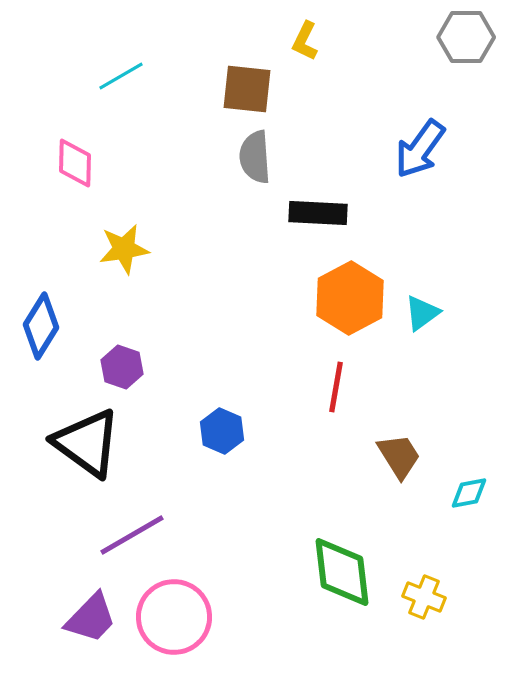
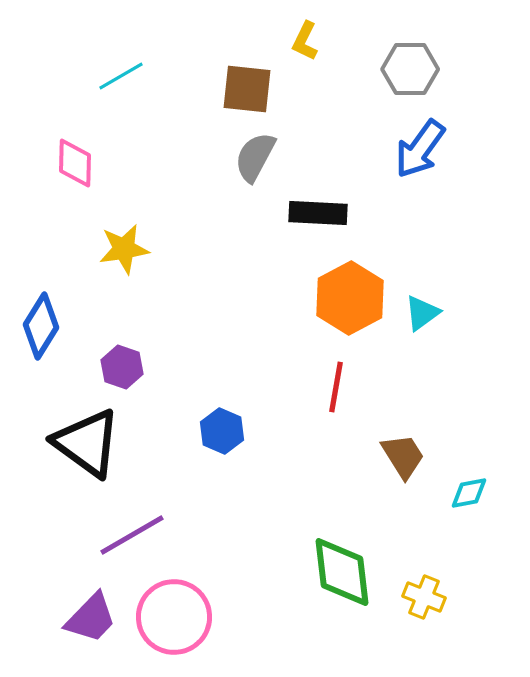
gray hexagon: moved 56 px left, 32 px down
gray semicircle: rotated 32 degrees clockwise
brown trapezoid: moved 4 px right
